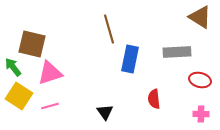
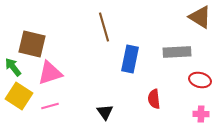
brown line: moved 5 px left, 2 px up
